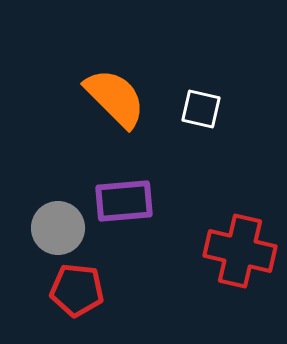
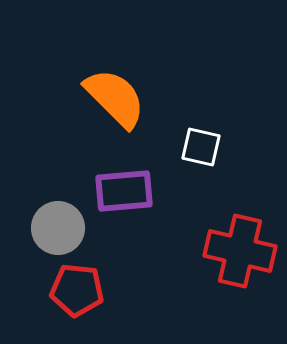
white square: moved 38 px down
purple rectangle: moved 10 px up
